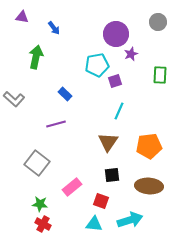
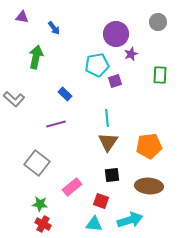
cyan line: moved 12 px left, 7 px down; rotated 30 degrees counterclockwise
